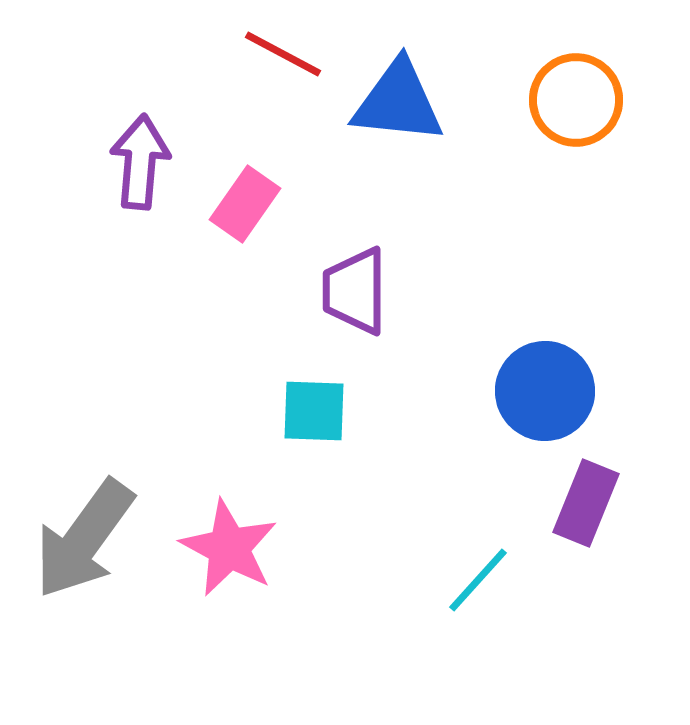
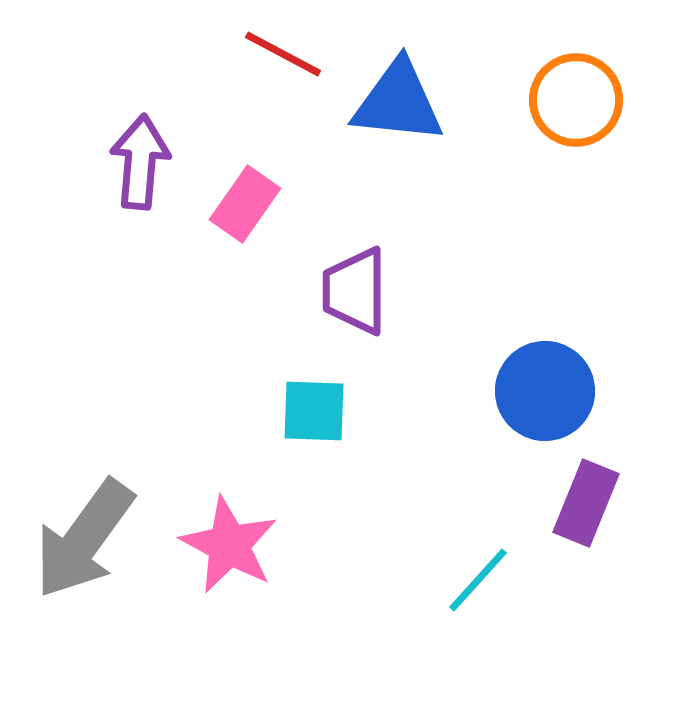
pink star: moved 3 px up
